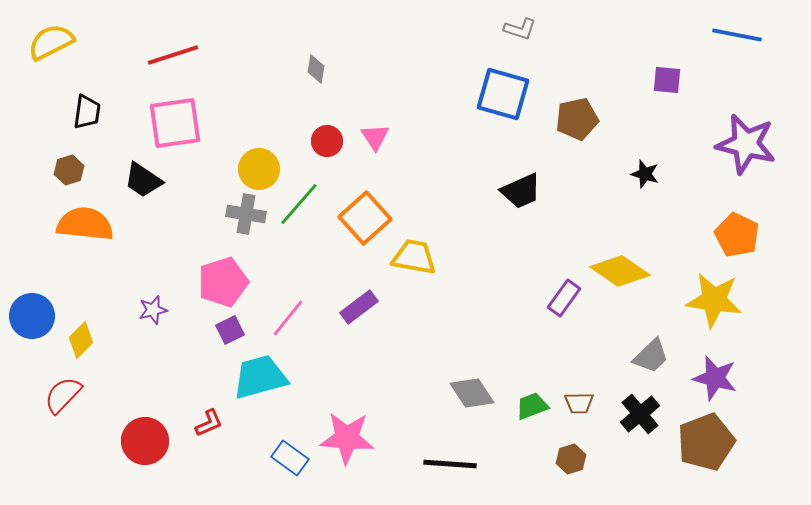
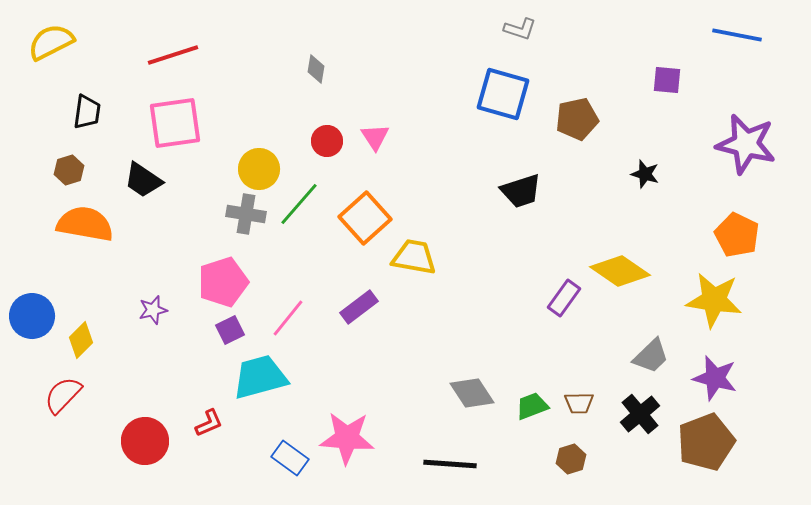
black trapezoid at (521, 191): rotated 6 degrees clockwise
orange semicircle at (85, 224): rotated 4 degrees clockwise
